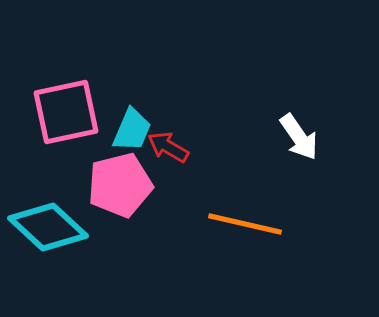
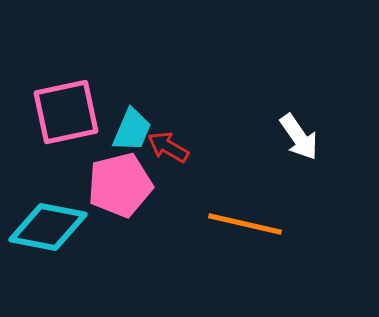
cyan diamond: rotated 32 degrees counterclockwise
